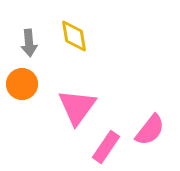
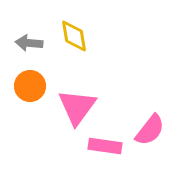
gray arrow: rotated 100 degrees clockwise
orange circle: moved 8 px right, 2 px down
pink rectangle: moved 1 px left, 1 px up; rotated 64 degrees clockwise
